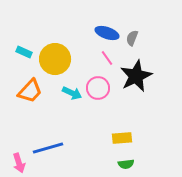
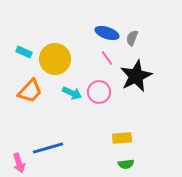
pink circle: moved 1 px right, 4 px down
